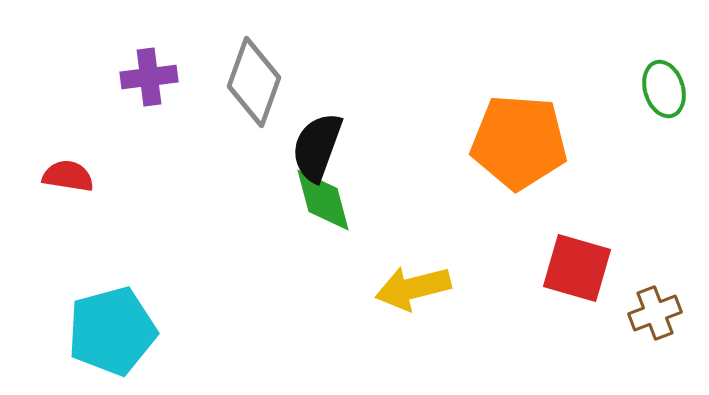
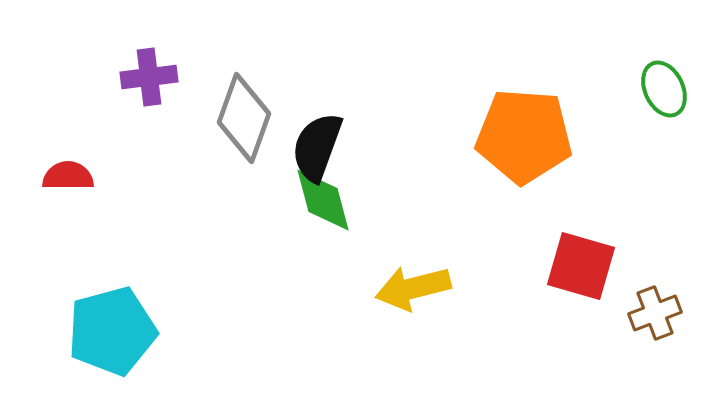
gray diamond: moved 10 px left, 36 px down
green ellipse: rotated 8 degrees counterclockwise
orange pentagon: moved 5 px right, 6 px up
red semicircle: rotated 9 degrees counterclockwise
red square: moved 4 px right, 2 px up
